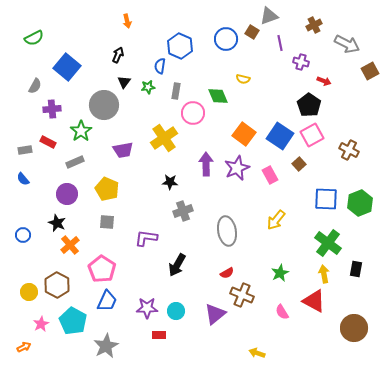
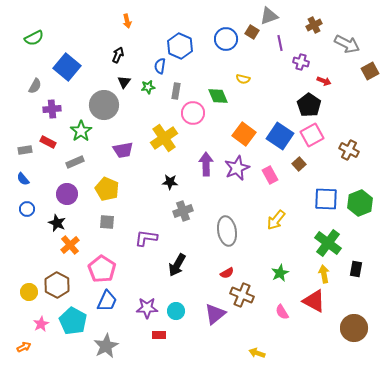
blue circle at (23, 235): moved 4 px right, 26 px up
